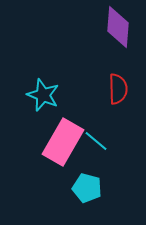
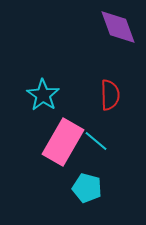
purple diamond: rotated 24 degrees counterclockwise
red semicircle: moved 8 px left, 6 px down
cyan star: rotated 12 degrees clockwise
